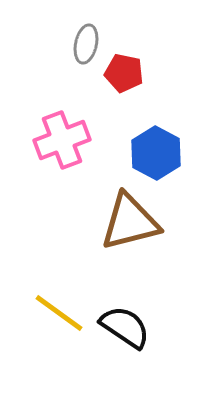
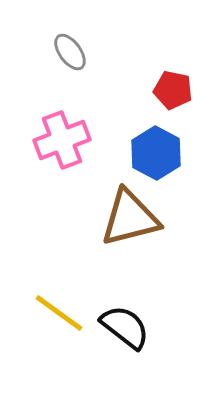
gray ellipse: moved 16 px left, 8 px down; rotated 48 degrees counterclockwise
red pentagon: moved 49 px right, 17 px down
brown triangle: moved 4 px up
black semicircle: rotated 4 degrees clockwise
